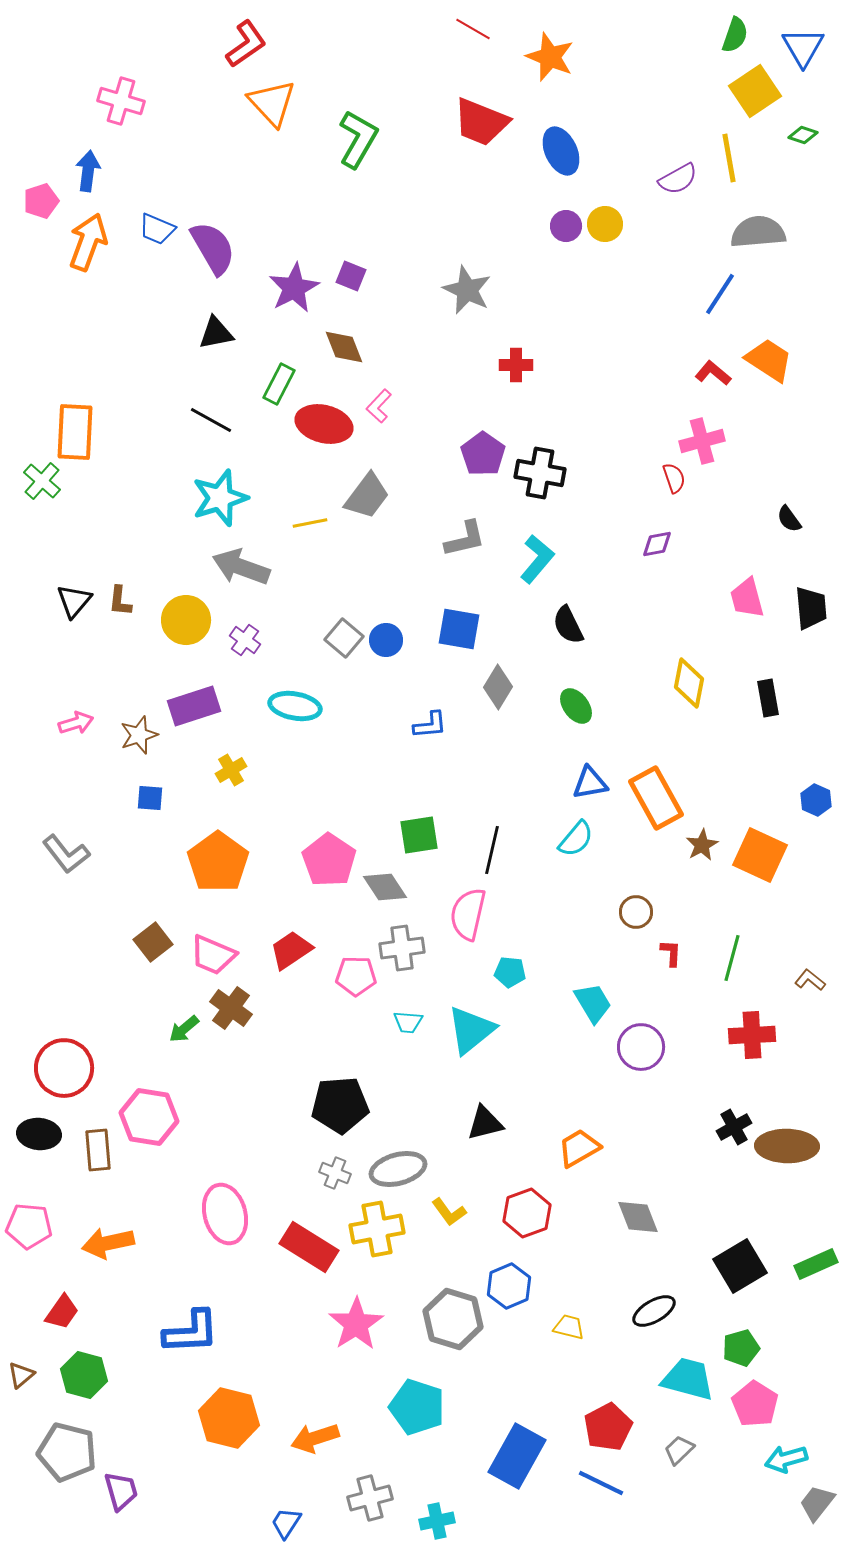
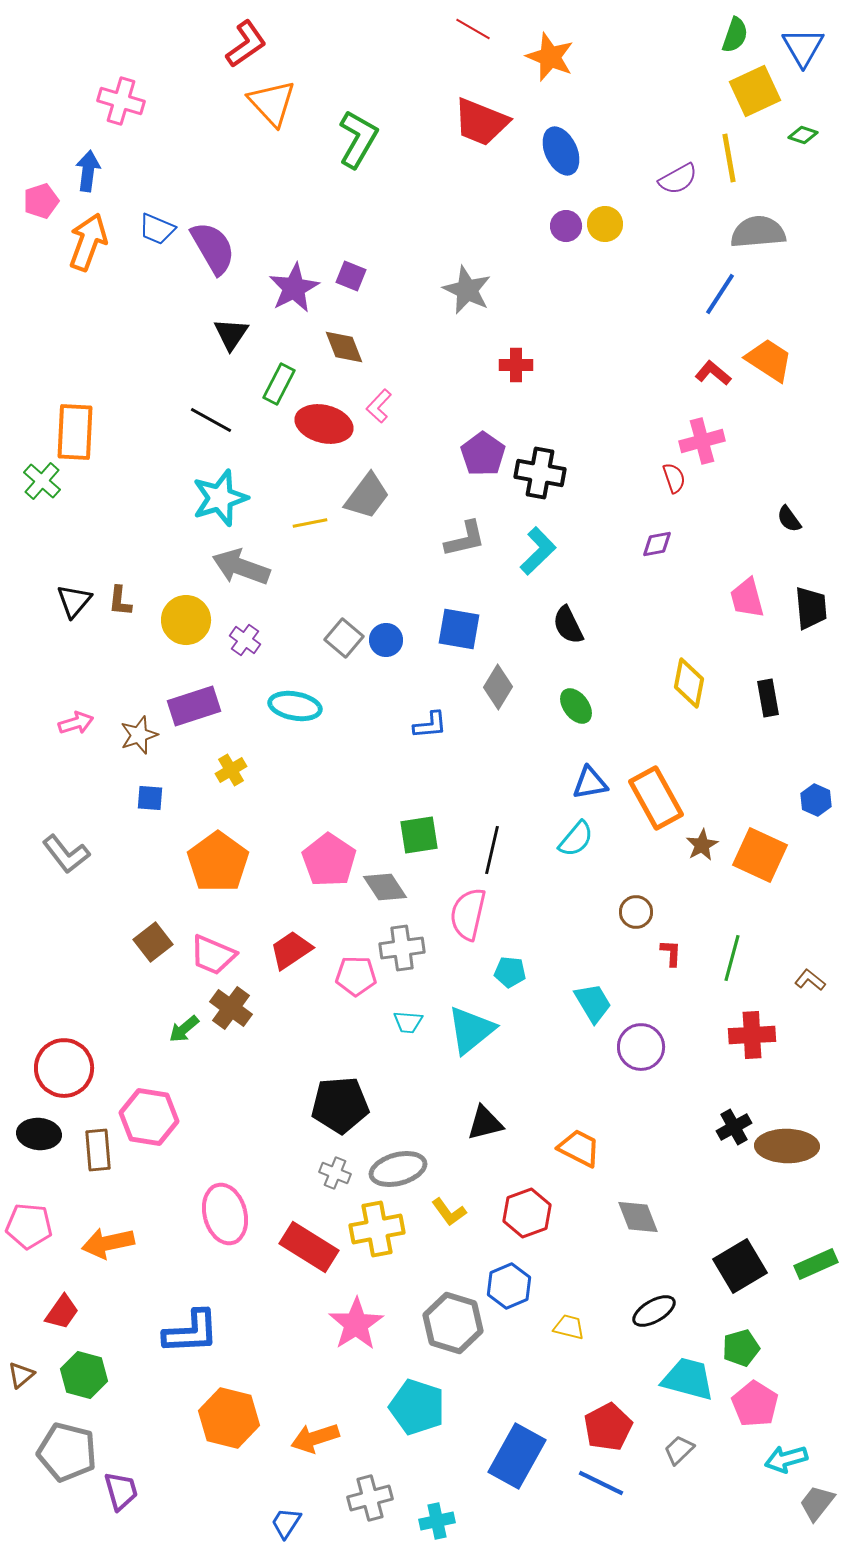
yellow square at (755, 91): rotated 9 degrees clockwise
black triangle at (216, 333): moved 15 px right, 1 px down; rotated 45 degrees counterclockwise
cyan L-shape at (537, 559): moved 1 px right, 8 px up; rotated 6 degrees clockwise
orange trapezoid at (579, 1148): rotated 57 degrees clockwise
gray hexagon at (453, 1319): moved 4 px down
